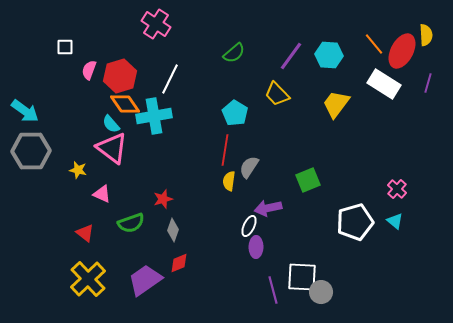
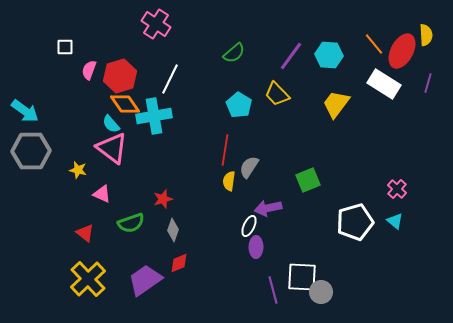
cyan pentagon at (235, 113): moved 4 px right, 8 px up
